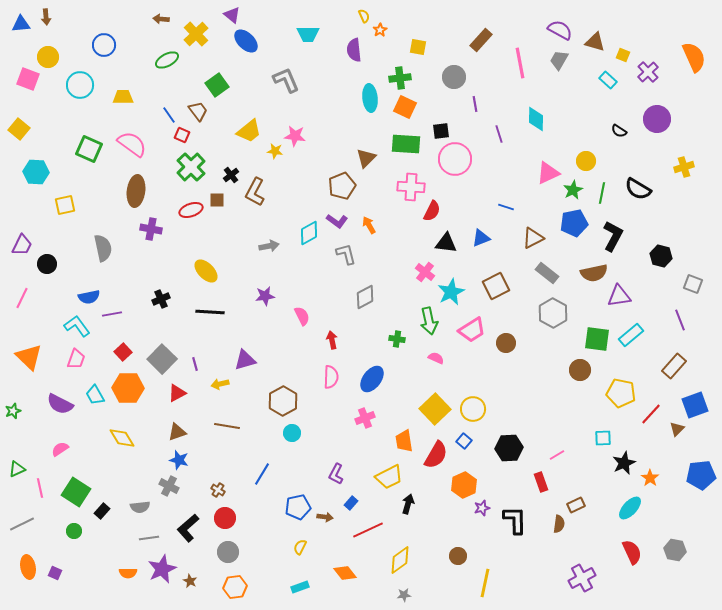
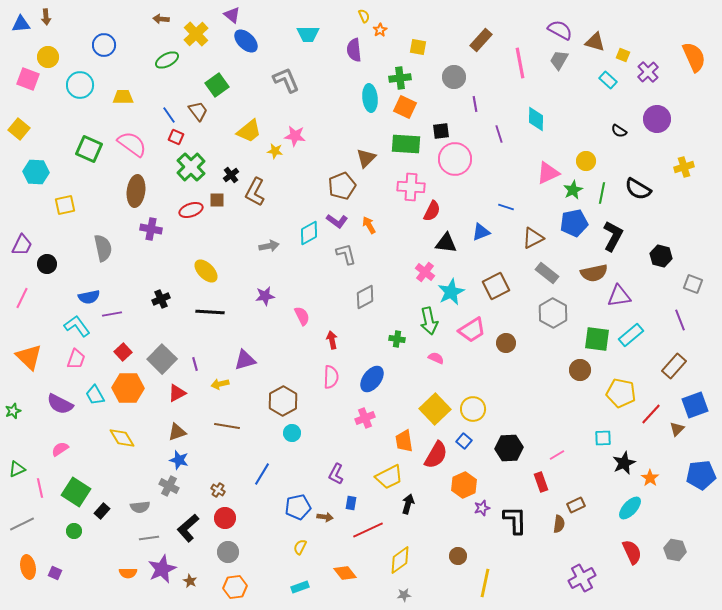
red square at (182, 135): moved 6 px left, 2 px down
blue triangle at (481, 238): moved 6 px up
blue rectangle at (351, 503): rotated 32 degrees counterclockwise
